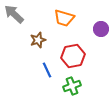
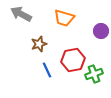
gray arrow: moved 7 px right; rotated 15 degrees counterclockwise
purple circle: moved 2 px down
brown star: moved 1 px right, 4 px down
red hexagon: moved 4 px down
green cross: moved 22 px right, 12 px up
